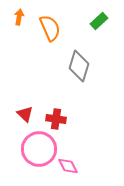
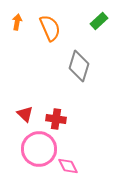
orange arrow: moved 2 px left, 5 px down
